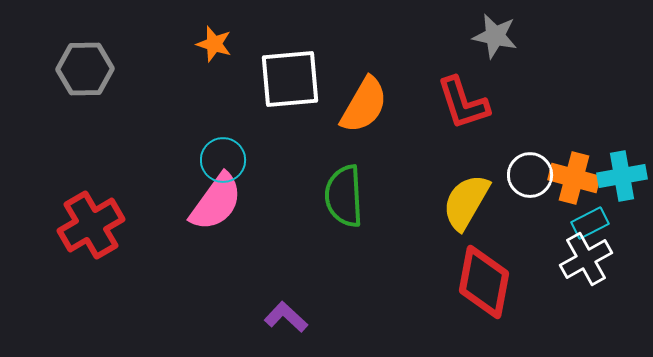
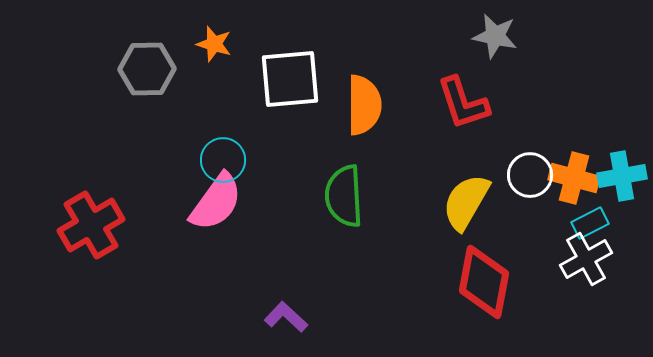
gray hexagon: moved 62 px right
orange semicircle: rotated 30 degrees counterclockwise
